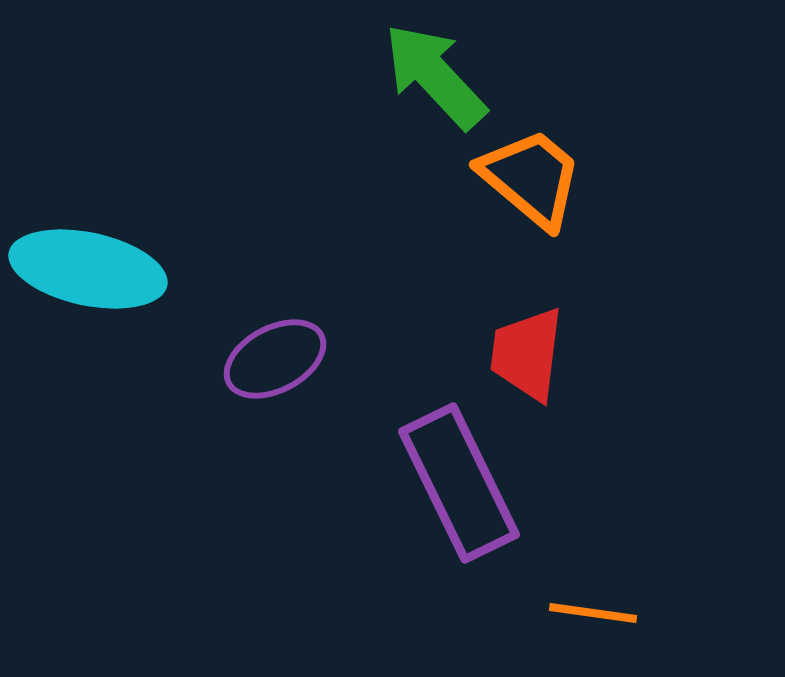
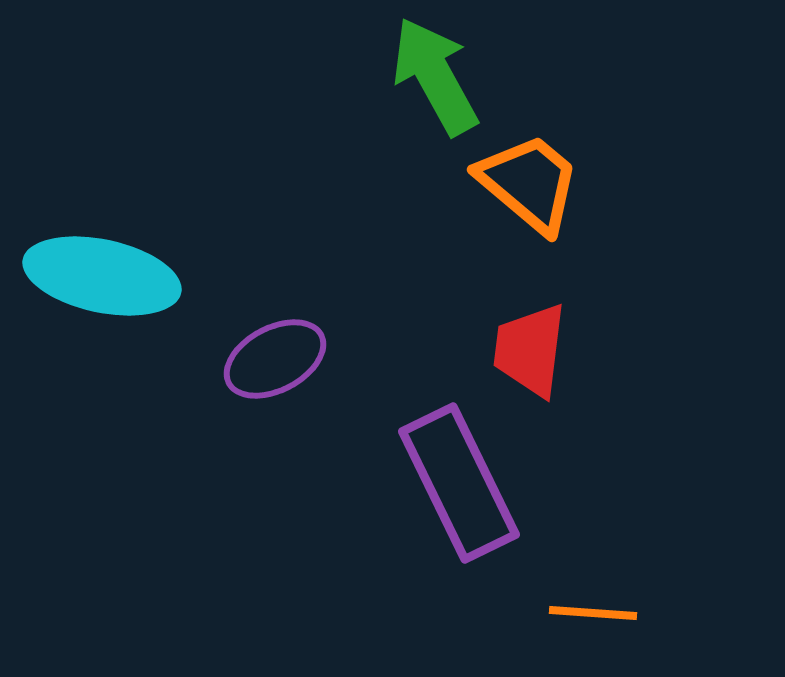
green arrow: rotated 14 degrees clockwise
orange trapezoid: moved 2 px left, 5 px down
cyan ellipse: moved 14 px right, 7 px down
red trapezoid: moved 3 px right, 4 px up
orange line: rotated 4 degrees counterclockwise
